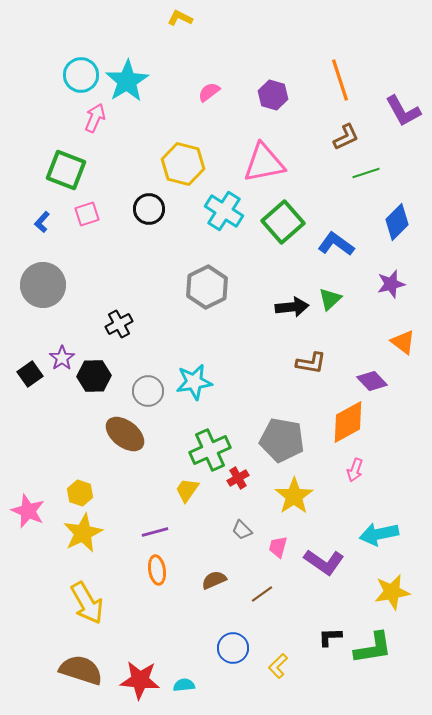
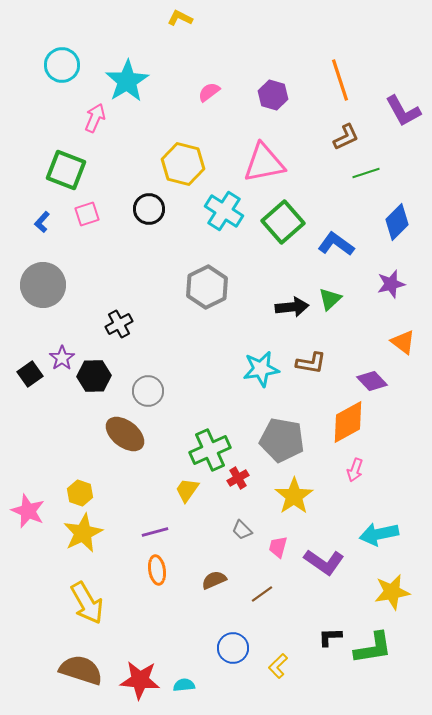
cyan circle at (81, 75): moved 19 px left, 10 px up
cyan star at (194, 382): moved 67 px right, 13 px up
